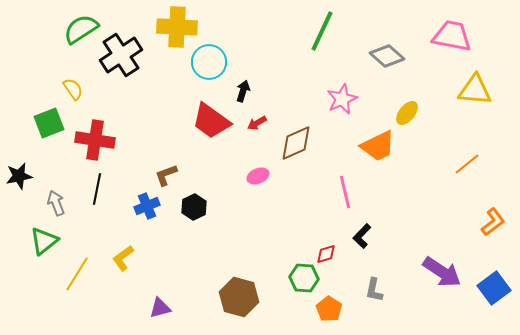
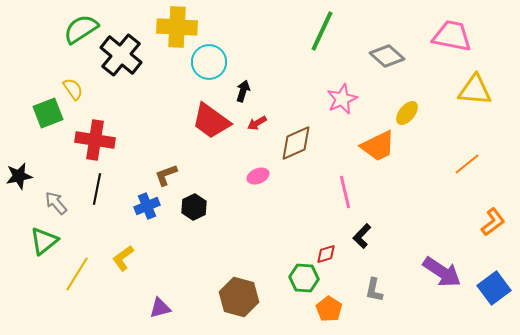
black cross: rotated 18 degrees counterclockwise
green square: moved 1 px left, 10 px up
gray arrow: rotated 20 degrees counterclockwise
